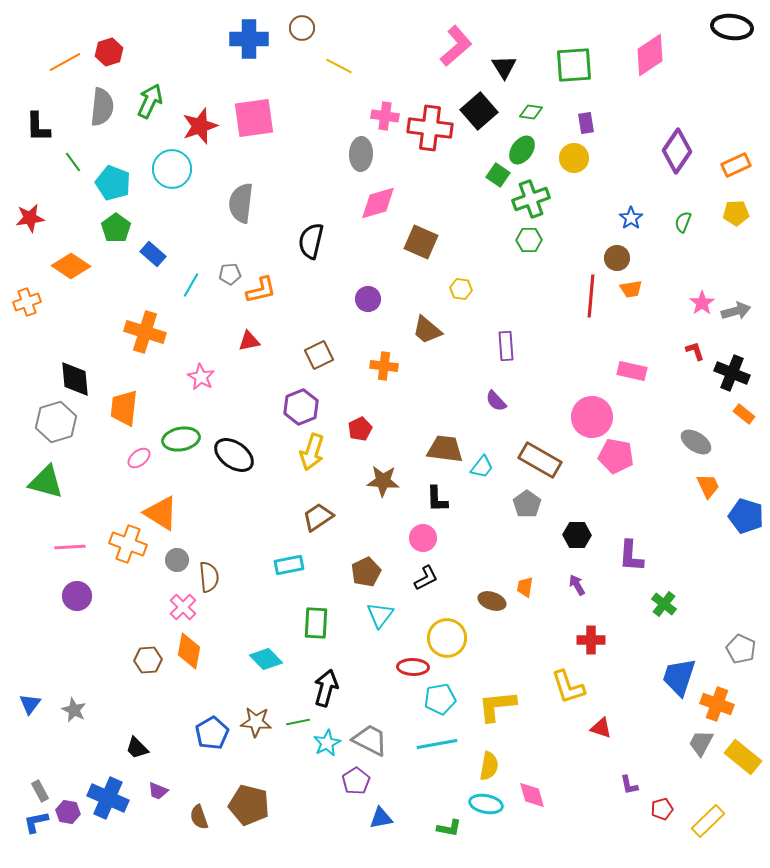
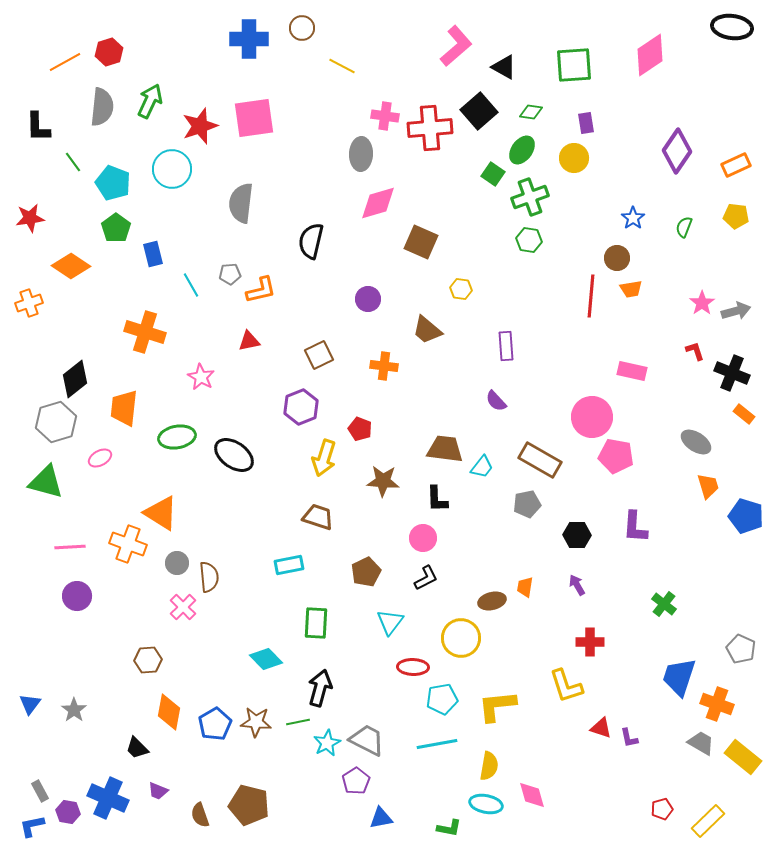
yellow line at (339, 66): moved 3 px right
black triangle at (504, 67): rotated 28 degrees counterclockwise
red cross at (430, 128): rotated 12 degrees counterclockwise
green square at (498, 175): moved 5 px left, 1 px up
green cross at (531, 199): moved 1 px left, 2 px up
yellow pentagon at (736, 213): moved 3 px down; rotated 10 degrees clockwise
blue star at (631, 218): moved 2 px right
green semicircle at (683, 222): moved 1 px right, 5 px down
green hexagon at (529, 240): rotated 10 degrees clockwise
blue rectangle at (153, 254): rotated 35 degrees clockwise
cyan line at (191, 285): rotated 60 degrees counterclockwise
orange cross at (27, 302): moved 2 px right, 1 px down
black diamond at (75, 379): rotated 57 degrees clockwise
red pentagon at (360, 429): rotated 25 degrees counterclockwise
green ellipse at (181, 439): moved 4 px left, 2 px up
yellow arrow at (312, 452): moved 12 px right, 6 px down
pink ellipse at (139, 458): moved 39 px left; rotated 10 degrees clockwise
orange trapezoid at (708, 486): rotated 8 degrees clockwise
gray pentagon at (527, 504): rotated 24 degrees clockwise
brown trapezoid at (318, 517): rotated 52 degrees clockwise
purple L-shape at (631, 556): moved 4 px right, 29 px up
gray circle at (177, 560): moved 3 px down
brown ellipse at (492, 601): rotated 32 degrees counterclockwise
cyan triangle at (380, 615): moved 10 px right, 7 px down
yellow circle at (447, 638): moved 14 px right
red cross at (591, 640): moved 1 px left, 2 px down
orange diamond at (189, 651): moved 20 px left, 61 px down
yellow L-shape at (568, 687): moved 2 px left, 1 px up
black arrow at (326, 688): moved 6 px left
cyan pentagon at (440, 699): moved 2 px right
gray star at (74, 710): rotated 10 degrees clockwise
blue pentagon at (212, 733): moved 3 px right, 9 px up
gray trapezoid at (370, 740): moved 3 px left
gray trapezoid at (701, 743): rotated 92 degrees clockwise
purple L-shape at (629, 785): moved 47 px up
brown semicircle at (199, 817): moved 1 px right, 2 px up
blue L-shape at (36, 822): moved 4 px left, 4 px down
